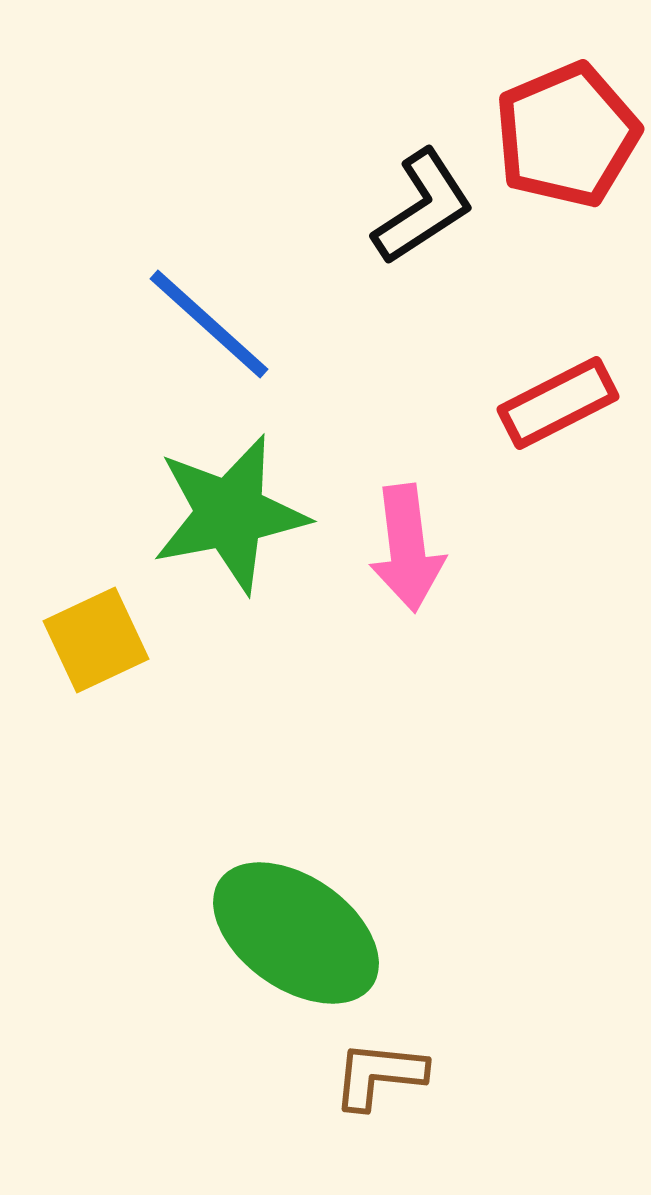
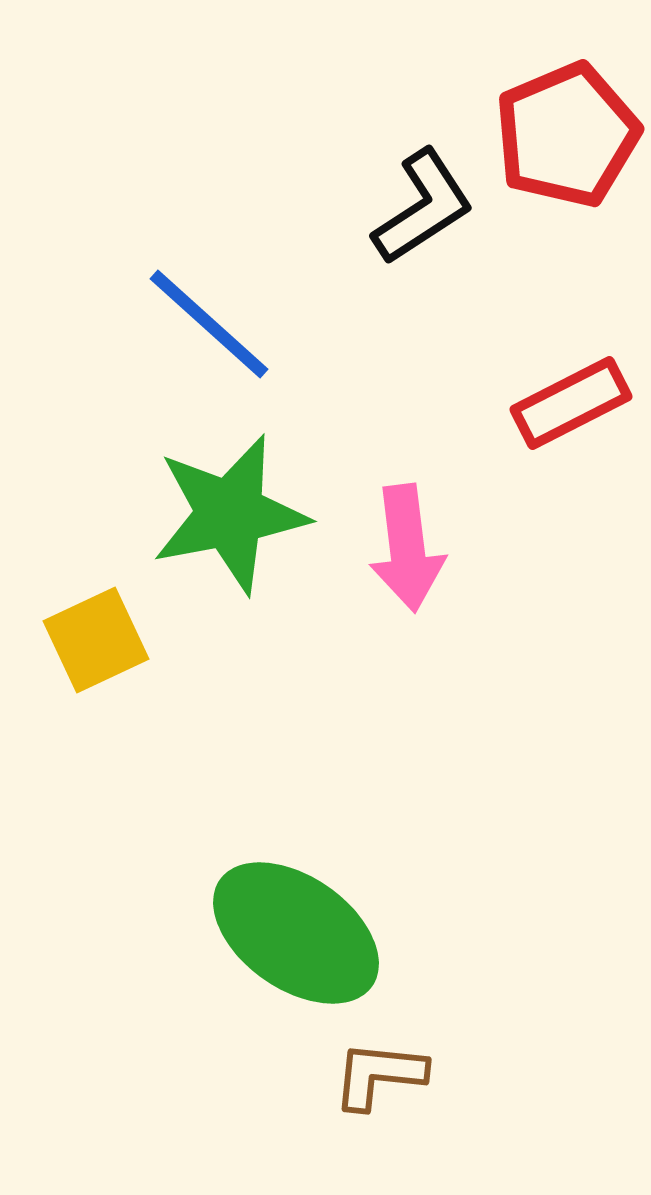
red rectangle: moved 13 px right
